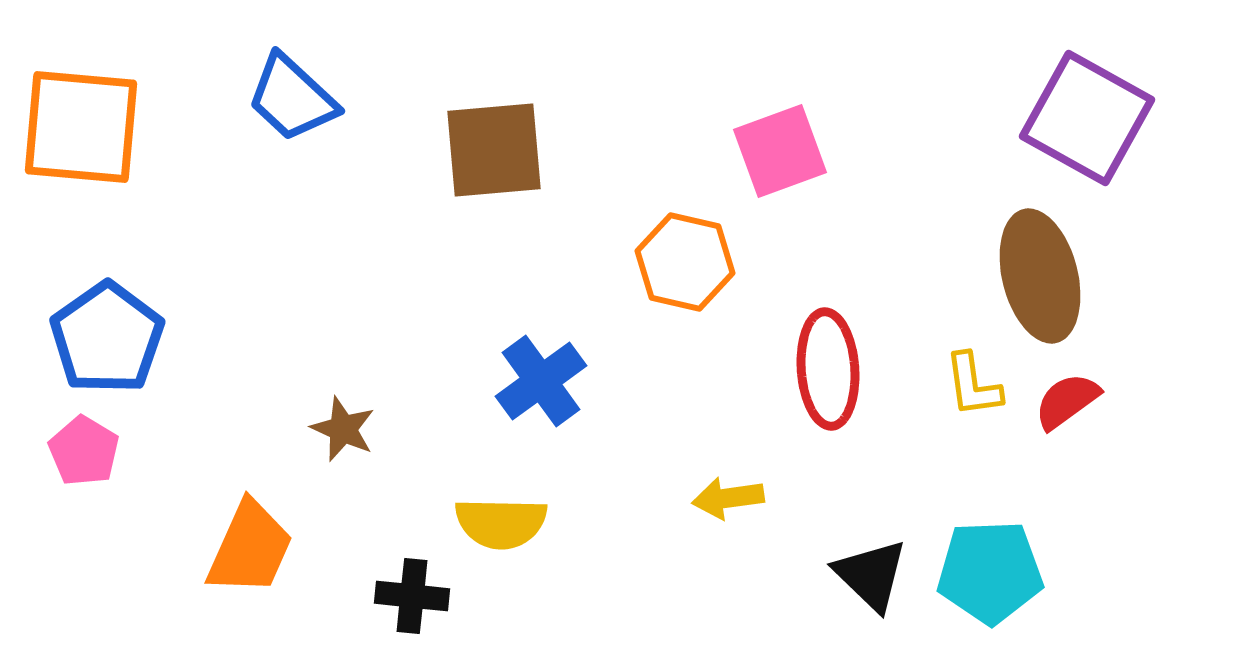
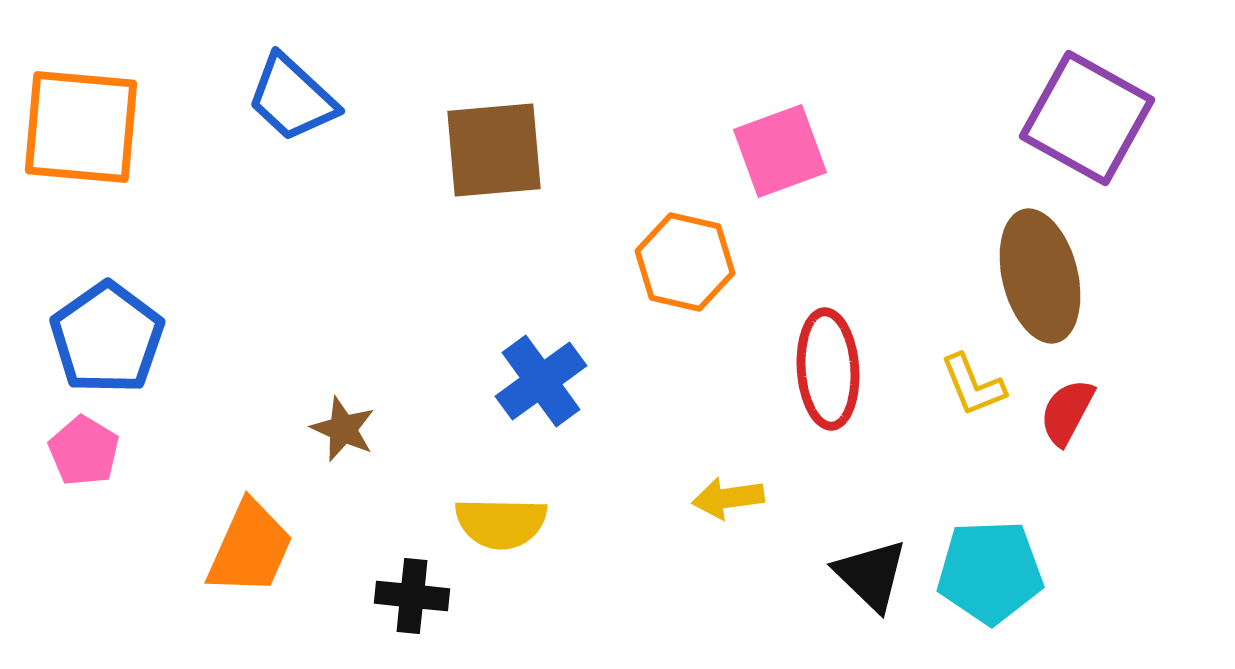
yellow L-shape: rotated 14 degrees counterclockwise
red semicircle: moved 11 px down; rotated 26 degrees counterclockwise
